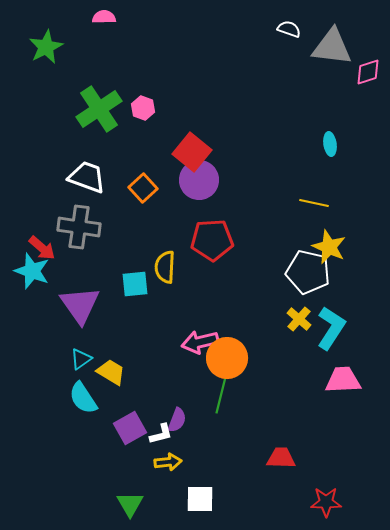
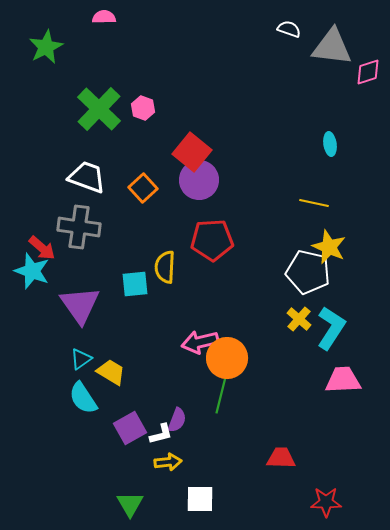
green cross: rotated 12 degrees counterclockwise
